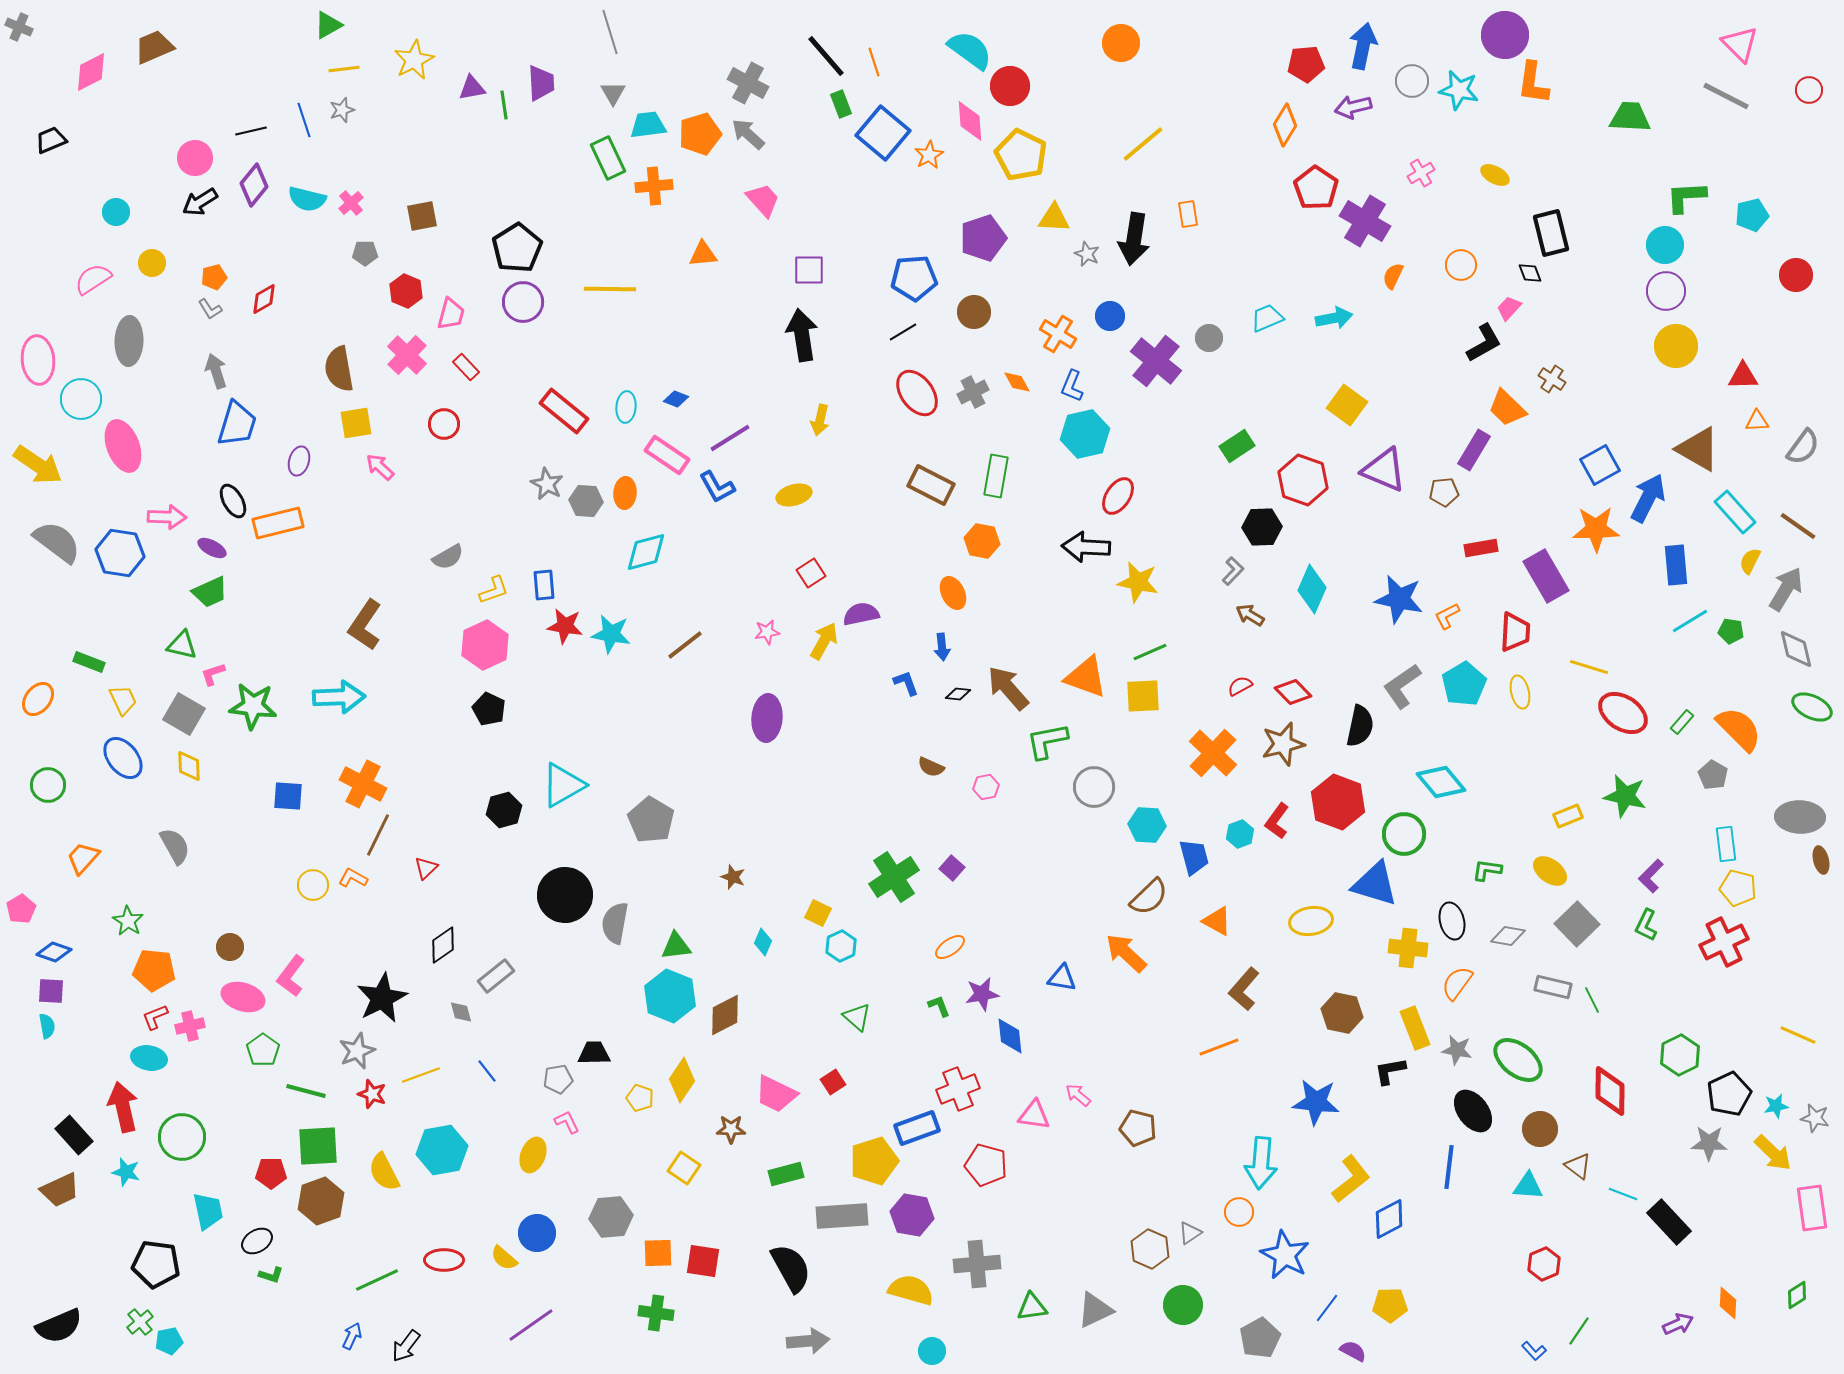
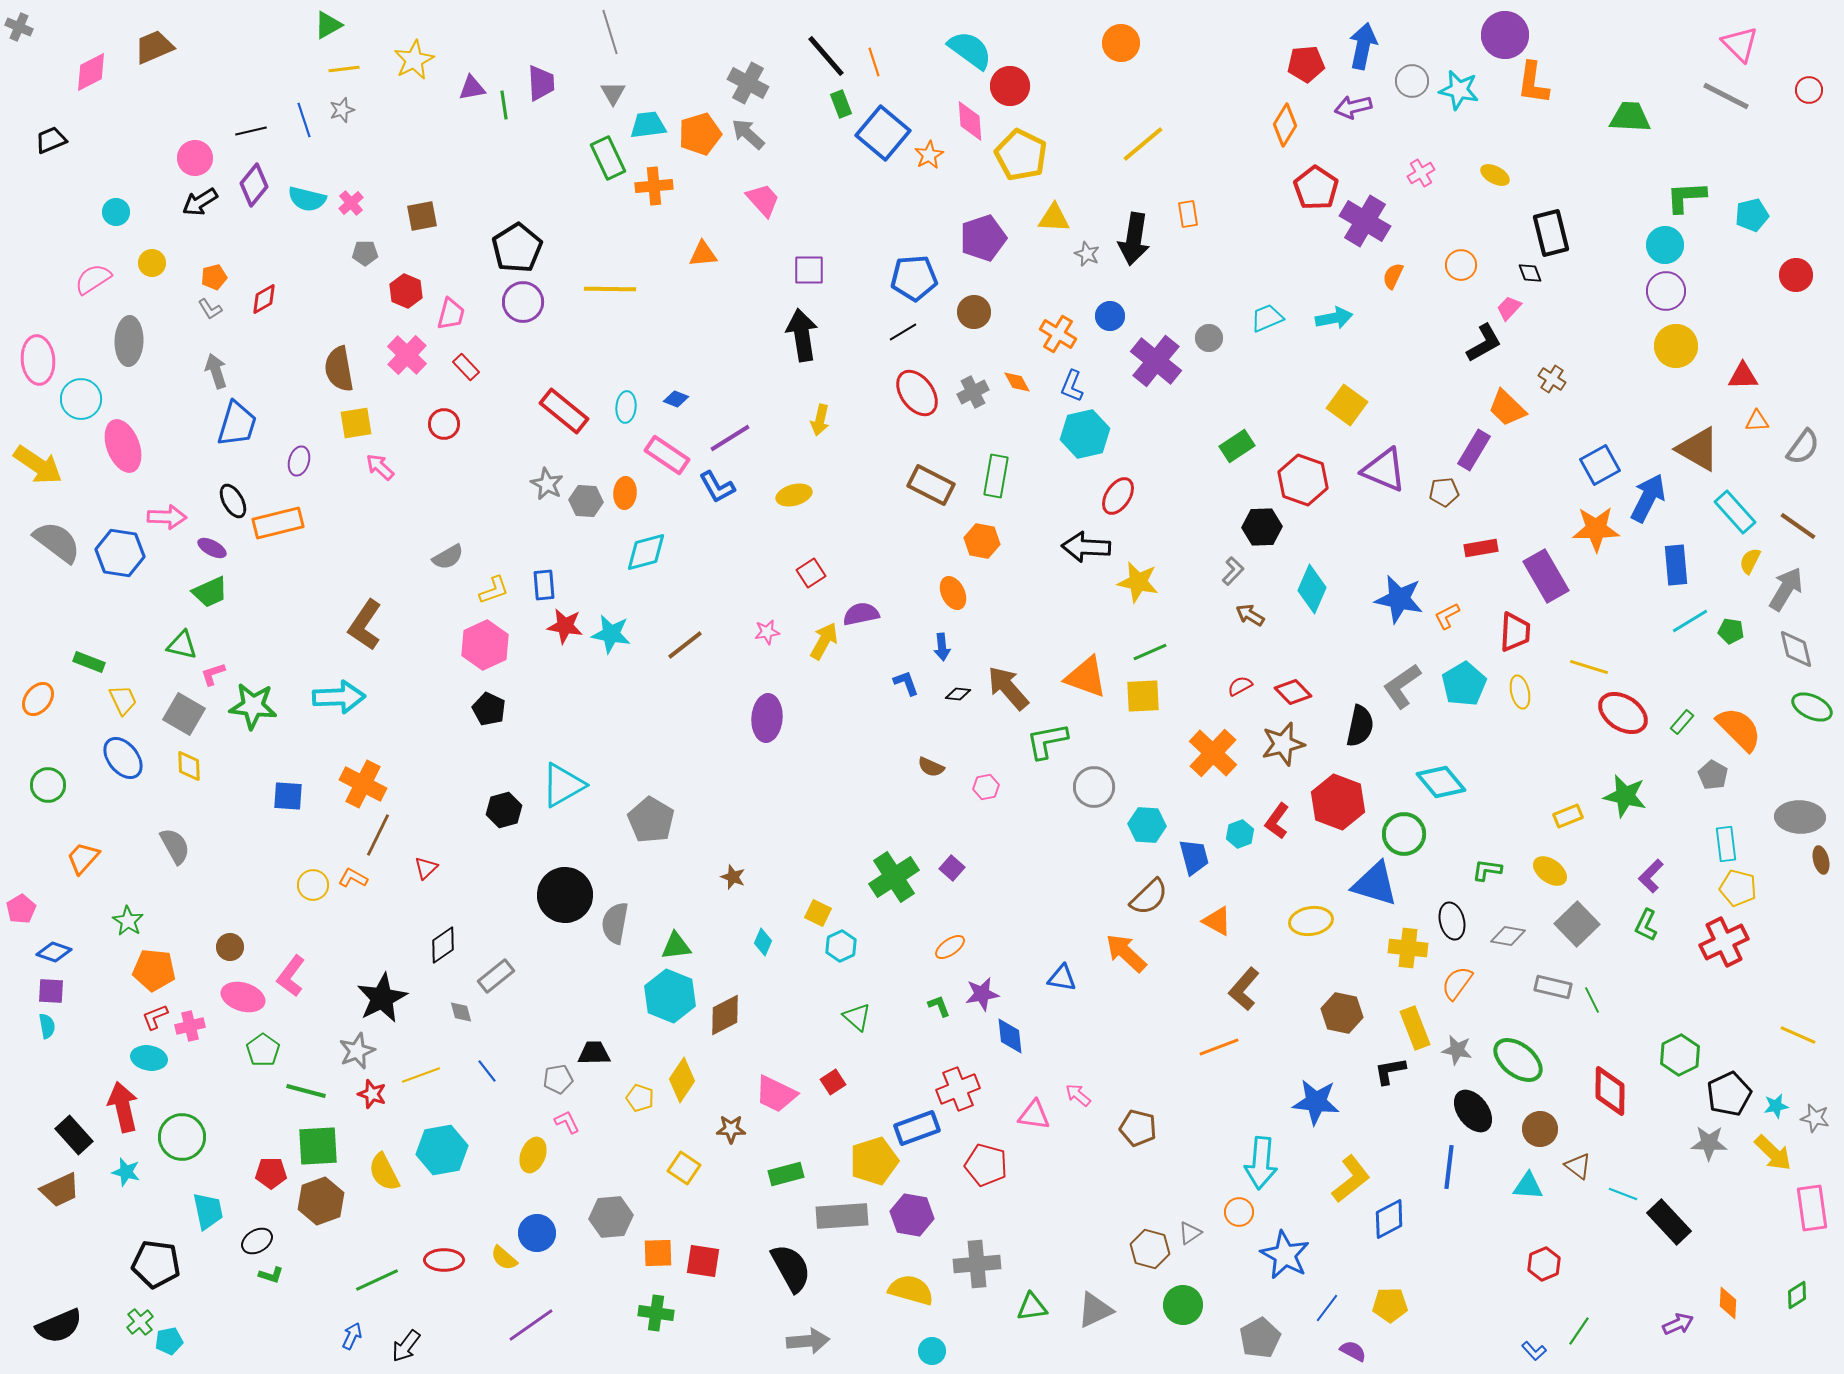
brown hexagon at (1150, 1249): rotated 9 degrees counterclockwise
